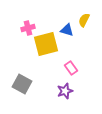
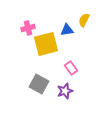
blue triangle: rotated 24 degrees counterclockwise
gray square: moved 17 px right
